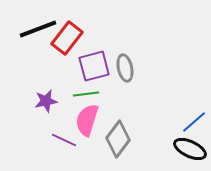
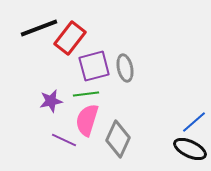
black line: moved 1 px right, 1 px up
red rectangle: moved 3 px right
purple star: moved 5 px right
gray diamond: rotated 12 degrees counterclockwise
